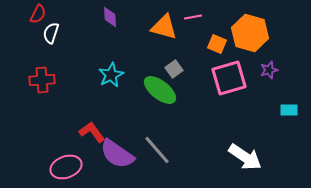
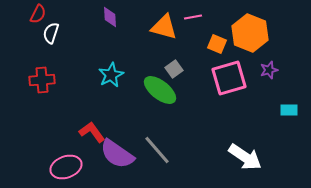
orange hexagon: rotated 6 degrees clockwise
